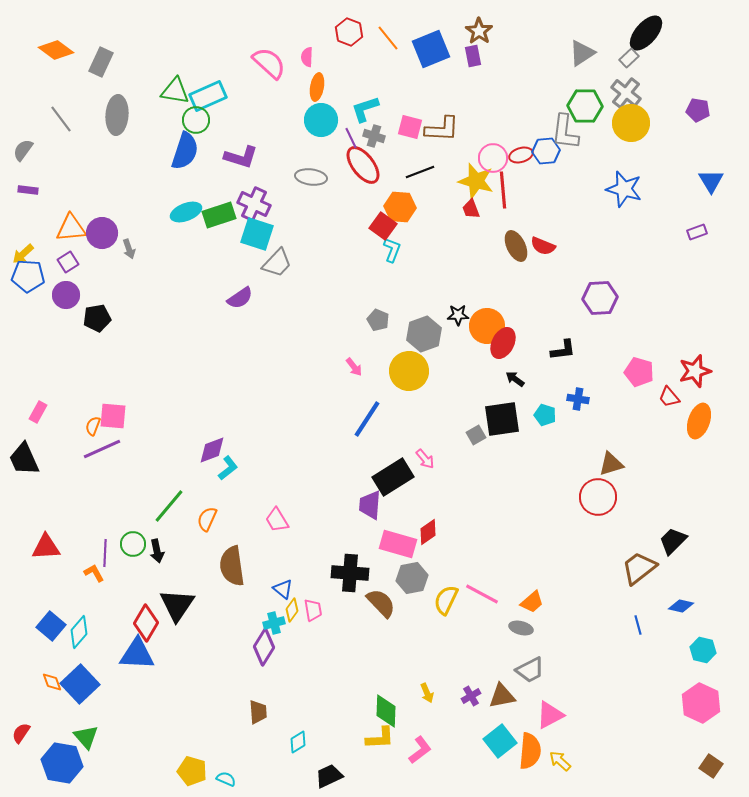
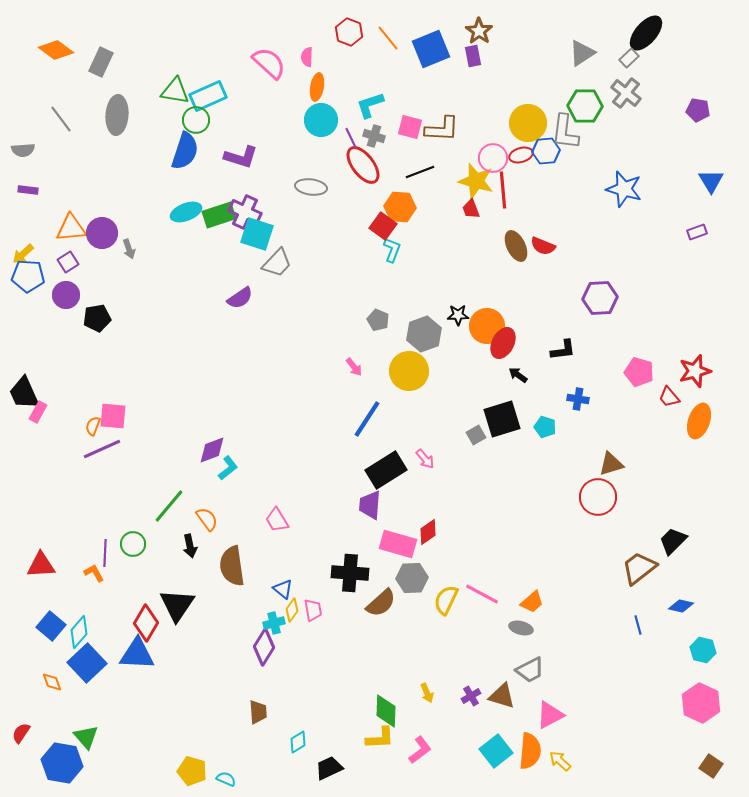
cyan L-shape at (365, 109): moved 5 px right, 4 px up
yellow circle at (631, 123): moved 103 px left
gray semicircle at (23, 150): rotated 130 degrees counterclockwise
gray ellipse at (311, 177): moved 10 px down
purple cross at (254, 204): moved 9 px left, 8 px down
black arrow at (515, 379): moved 3 px right, 4 px up
cyan pentagon at (545, 415): moved 12 px down
black square at (502, 419): rotated 9 degrees counterclockwise
black trapezoid at (24, 459): moved 66 px up
black rectangle at (393, 477): moved 7 px left, 7 px up
orange semicircle at (207, 519): rotated 120 degrees clockwise
red triangle at (46, 547): moved 5 px left, 18 px down
black arrow at (157, 551): moved 33 px right, 5 px up
gray hexagon at (412, 578): rotated 8 degrees clockwise
brown semicircle at (381, 603): rotated 92 degrees clockwise
blue square at (80, 684): moved 7 px right, 21 px up
brown triangle at (502, 696): rotated 28 degrees clockwise
cyan square at (500, 741): moved 4 px left, 10 px down
black trapezoid at (329, 776): moved 8 px up
